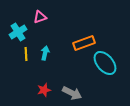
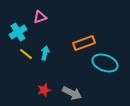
yellow line: rotated 48 degrees counterclockwise
cyan ellipse: rotated 30 degrees counterclockwise
